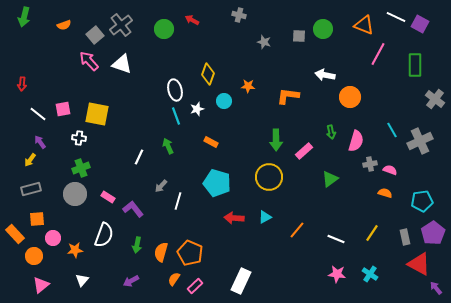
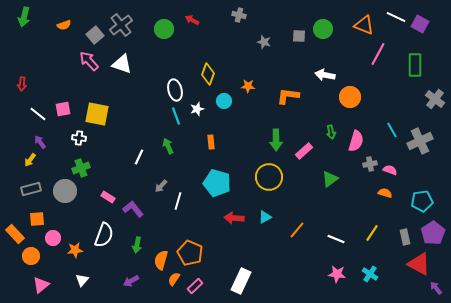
orange rectangle at (211, 142): rotated 56 degrees clockwise
gray circle at (75, 194): moved 10 px left, 3 px up
orange semicircle at (161, 252): moved 8 px down
orange circle at (34, 256): moved 3 px left
